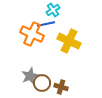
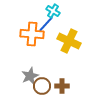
cyan cross: moved 1 px down; rotated 24 degrees counterclockwise
blue line: rotated 36 degrees counterclockwise
orange cross: rotated 20 degrees counterclockwise
brown circle: moved 3 px down
brown cross: moved 1 px right, 1 px up; rotated 16 degrees counterclockwise
